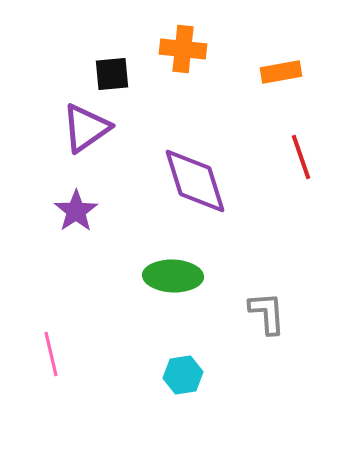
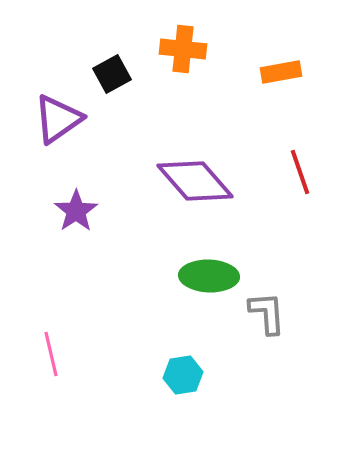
black square: rotated 24 degrees counterclockwise
purple triangle: moved 28 px left, 9 px up
red line: moved 1 px left, 15 px down
purple diamond: rotated 24 degrees counterclockwise
green ellipse: moved 36 px right
